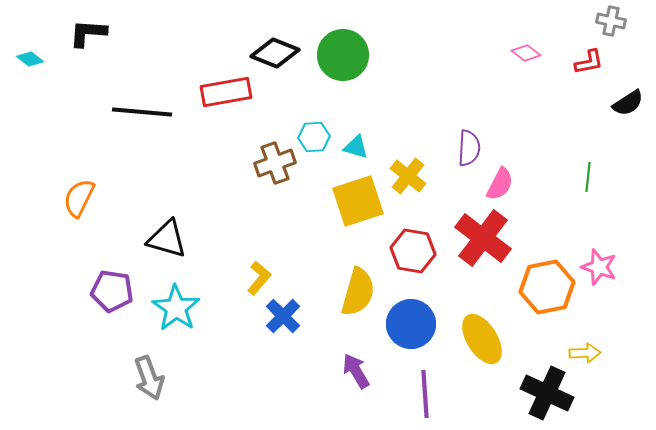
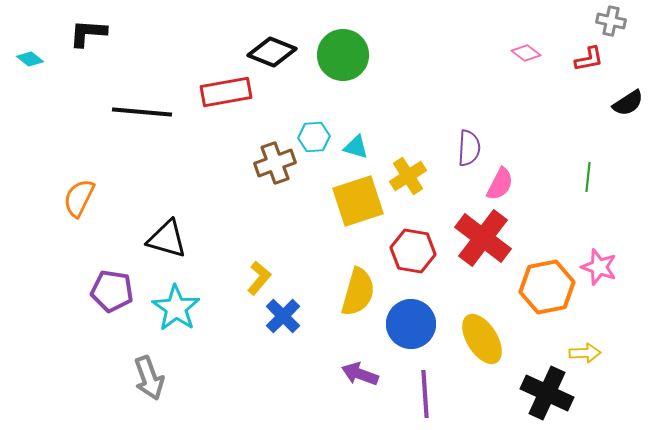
black diamond: moved 3 px left, 1 px up
red L-shape: moved 3 px up
yellow cross: rotated 18 degrees clockwise
purple arrow: moved 4 px right, 3 px down; rotated 39 degrees counterclockwise
